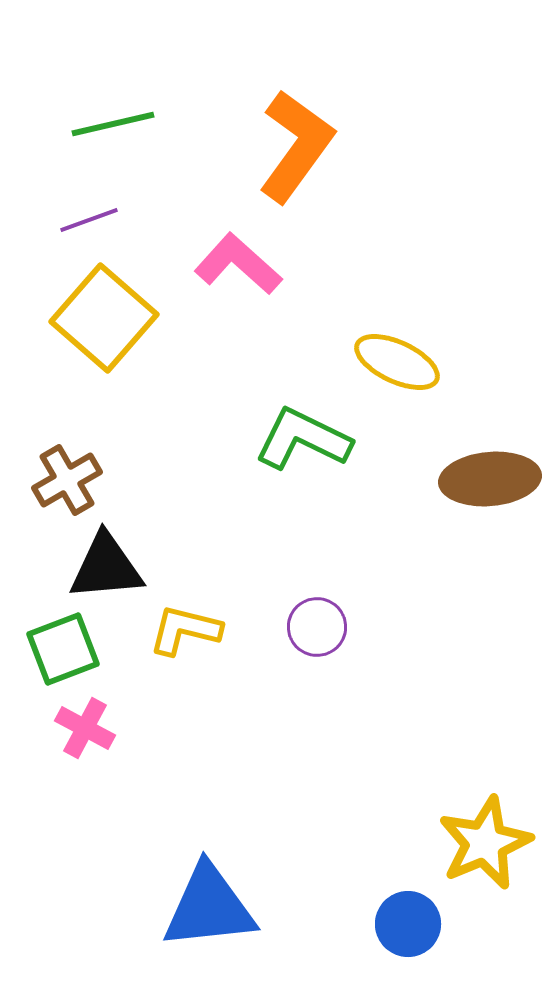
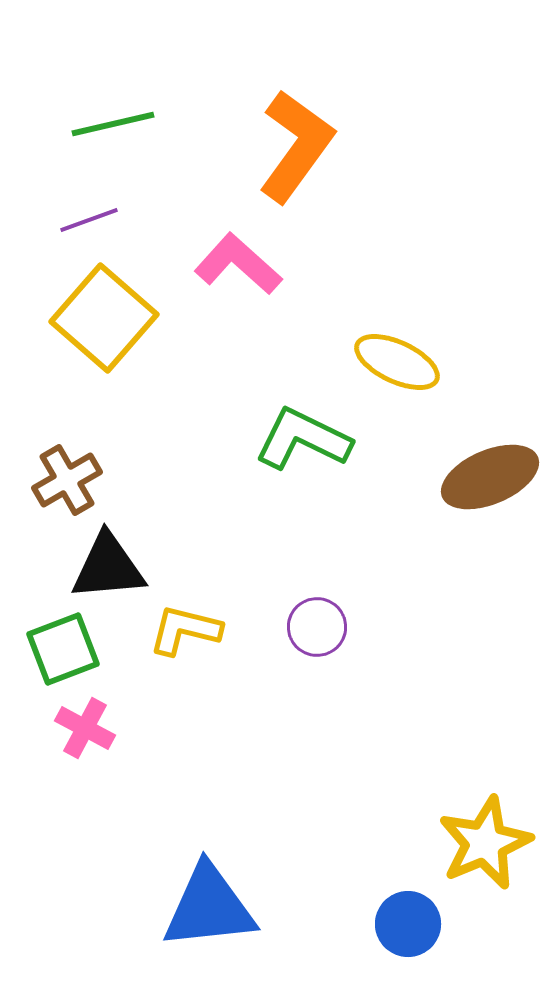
brown ellipse: moved 2 px up; rotated 18 degrees counterclockwise
black triangle: moved 2 px right
